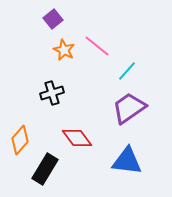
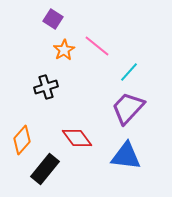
purple square: rotated 18 degrees counterclockwise
orange star: rotated 15 degrees clockwise
cyan line: moved 2 px right, 1 px down
black cross: moved 6 px left, 6 px up
purple trapezoid: moved 1 px left; rotated 12 degrees counterclockwise
orange diamond: moved 2 px right
blue triangle: moved 1 px left, 5 px up
black rectangle: rotated 8 degrees clockwise
